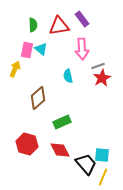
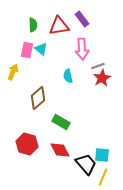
yellow arrow: moved 2 px left, 3 px down
green rectangle: moved 1 px left; rotated 54 degrees clockwise
